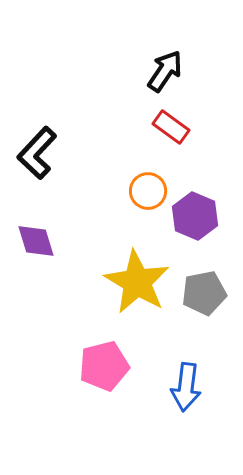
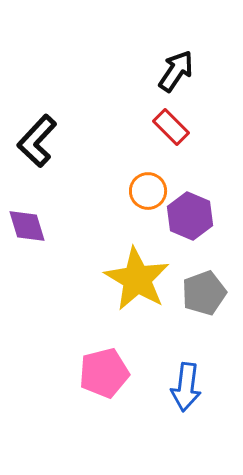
black arrow: moved 11 px right
red rectangle: rotated 9 degrees clockwise
black L-shape: moved 12 px up
purple hexagon: moved 5 px left
purple diamond: moved 9 px left, 15 px up
yellow star: moved 3 px up
gray pentagon: rotated 9 degrees counterclockwise
pink pentagon: moved 7 px down
